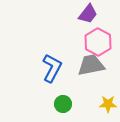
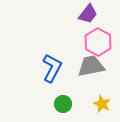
gray trapezoid: moved 1 px down
yellow star: moved 6 px left; rotated 24 degrees clockwise
